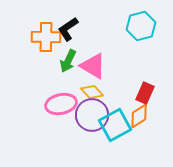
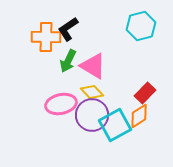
red rectangle: rotated 20 degrees clockwise
